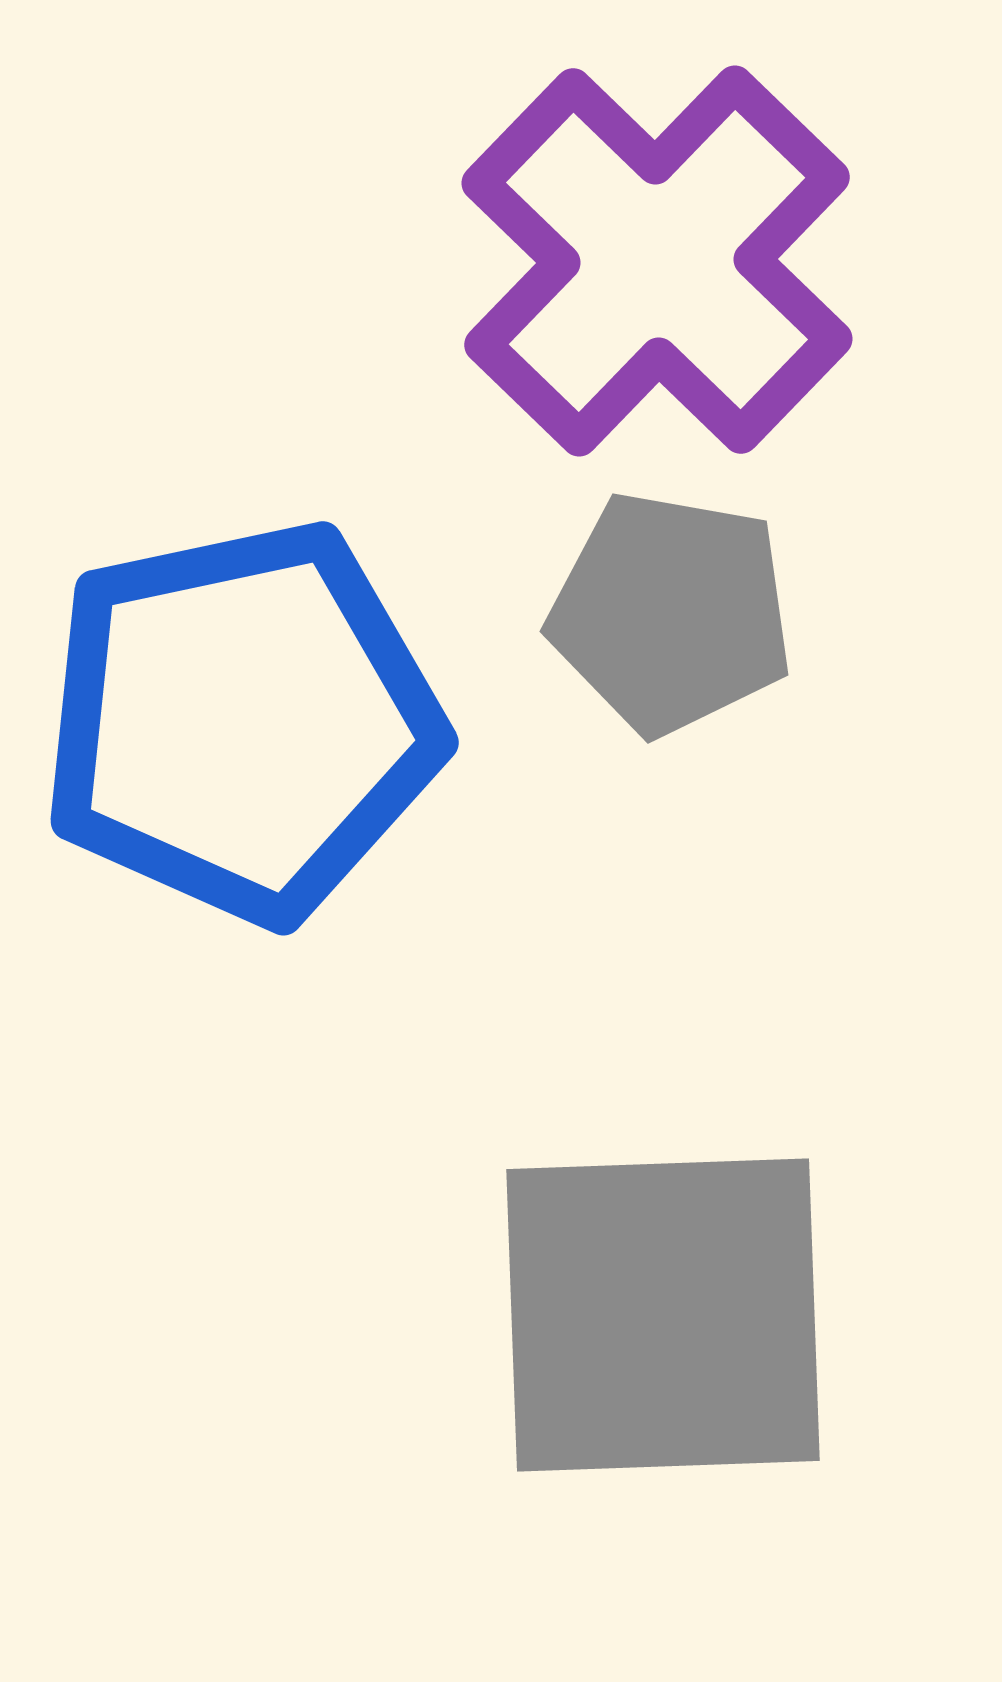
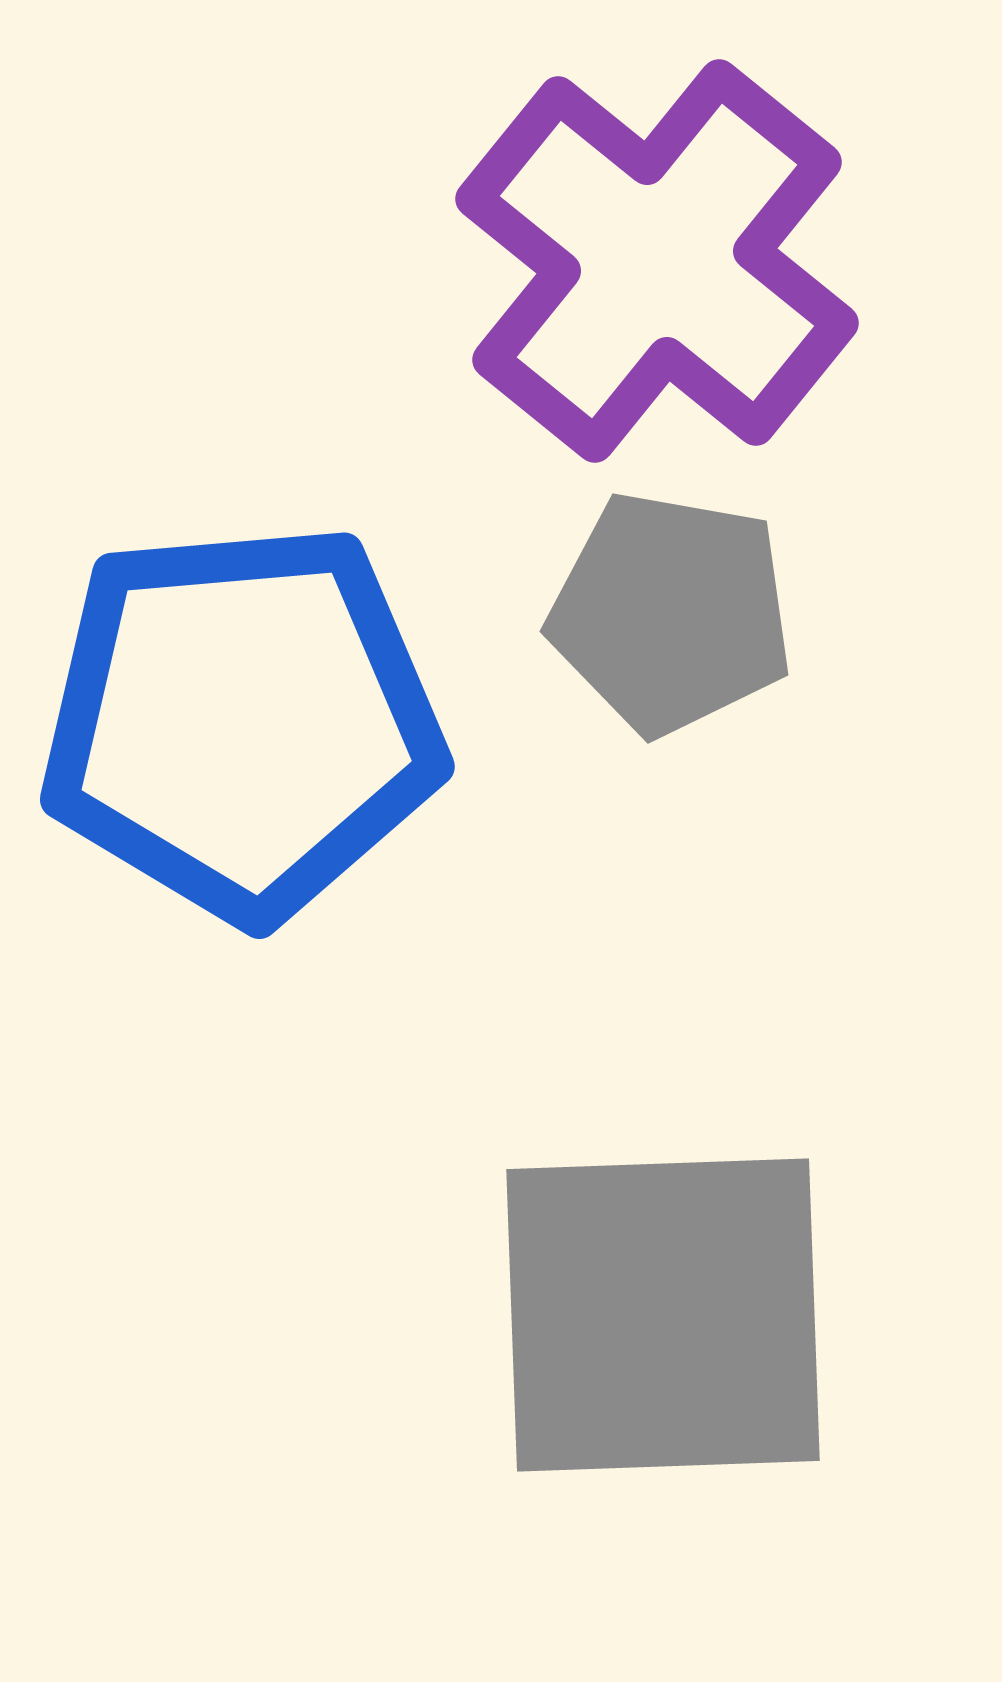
purple cross: rotated 5 degrees counterclockwise
blue pentagon: rotated 7 degrees clockwise
